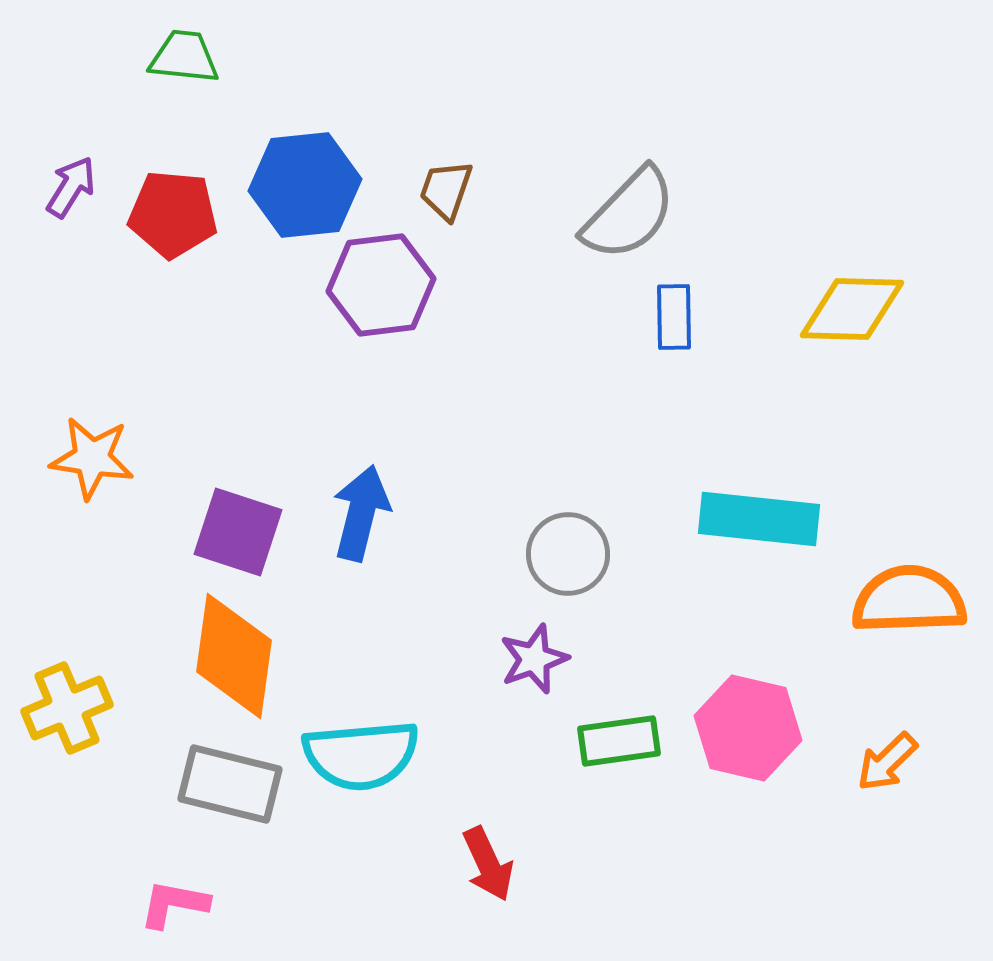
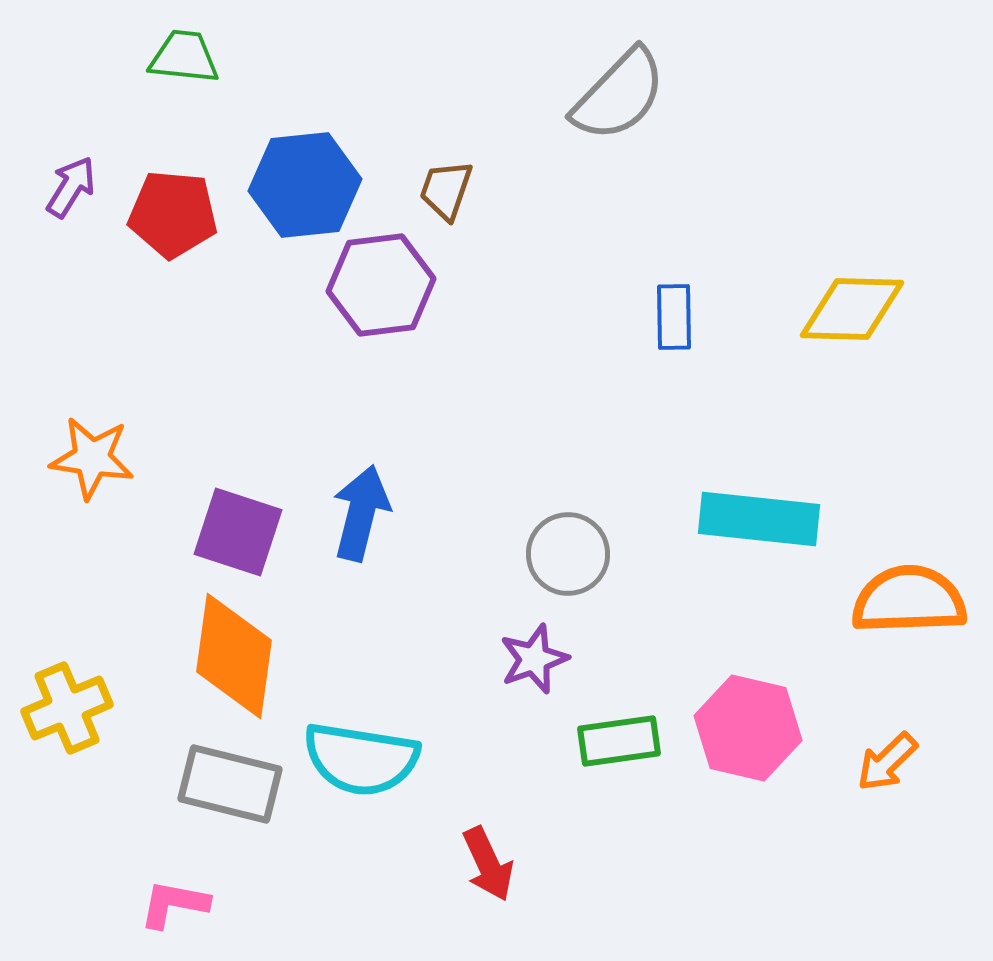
gray semicircle: moved 10 px left, 119 px up
cyan semicircle: moved 4 px down; rotated 14 degrees clockwise
